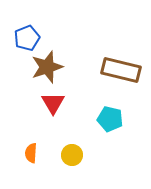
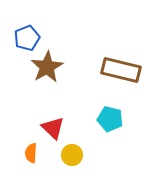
brown star: rotated 12 degrees counterclockwise
red triangle: moved 25 px down; rotated 15 degrees counterclockwise
